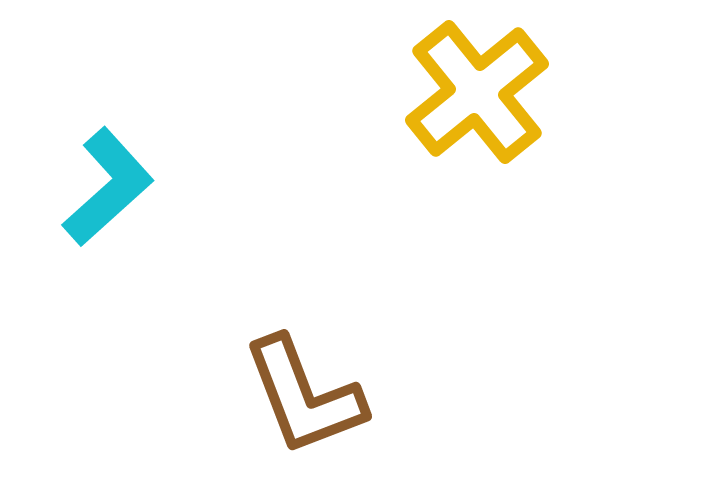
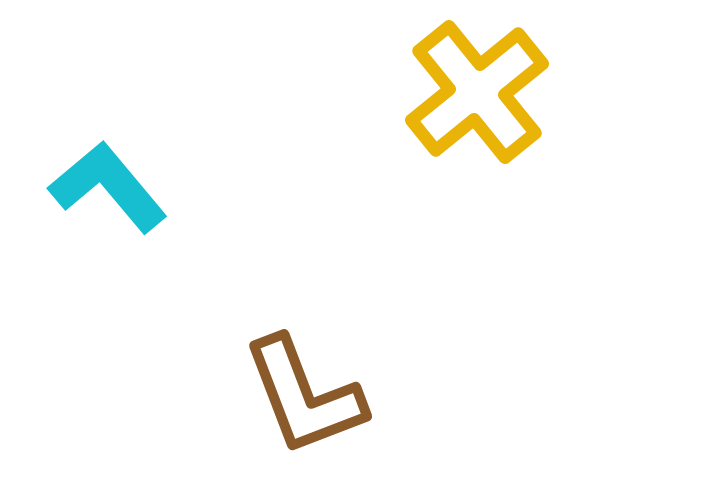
cyan L-shape: rotated 88 degrees counterclockwise
